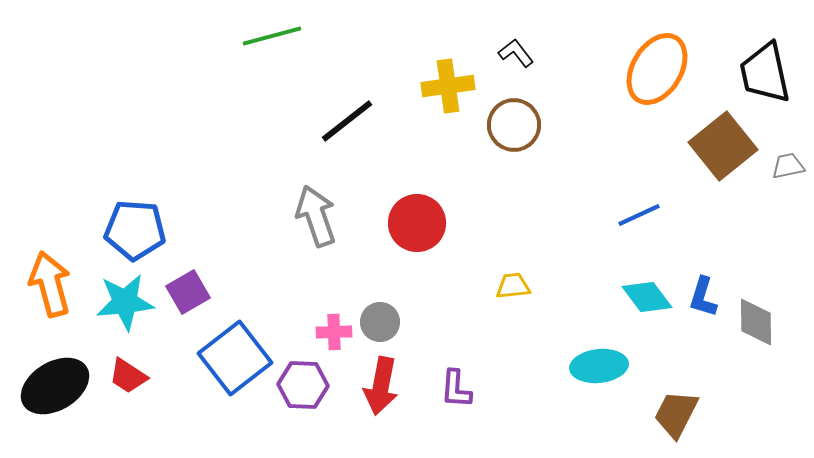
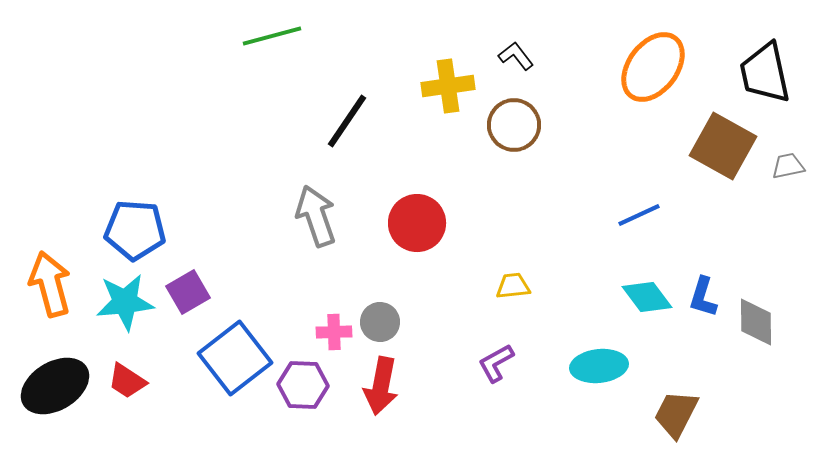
black L-shape: moved 3 px down
orange ellipse: moved 4 px left, 2 px up; rotated 6 degrees clockwise
black line: rotated 18 degrees counterclockwise
brown square: rotated 22 degrees counterclockwise
red trapezoid: moved 1 px left, 5 px down
purple L-shape: moved 40 px right, 26 px up; rotated 57 degrees clockwise
